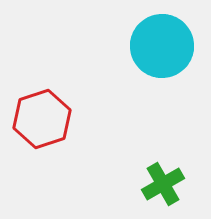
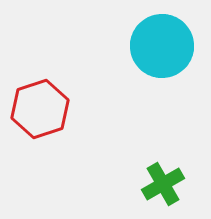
red hexagon: moved 2 px left, 10 px up
